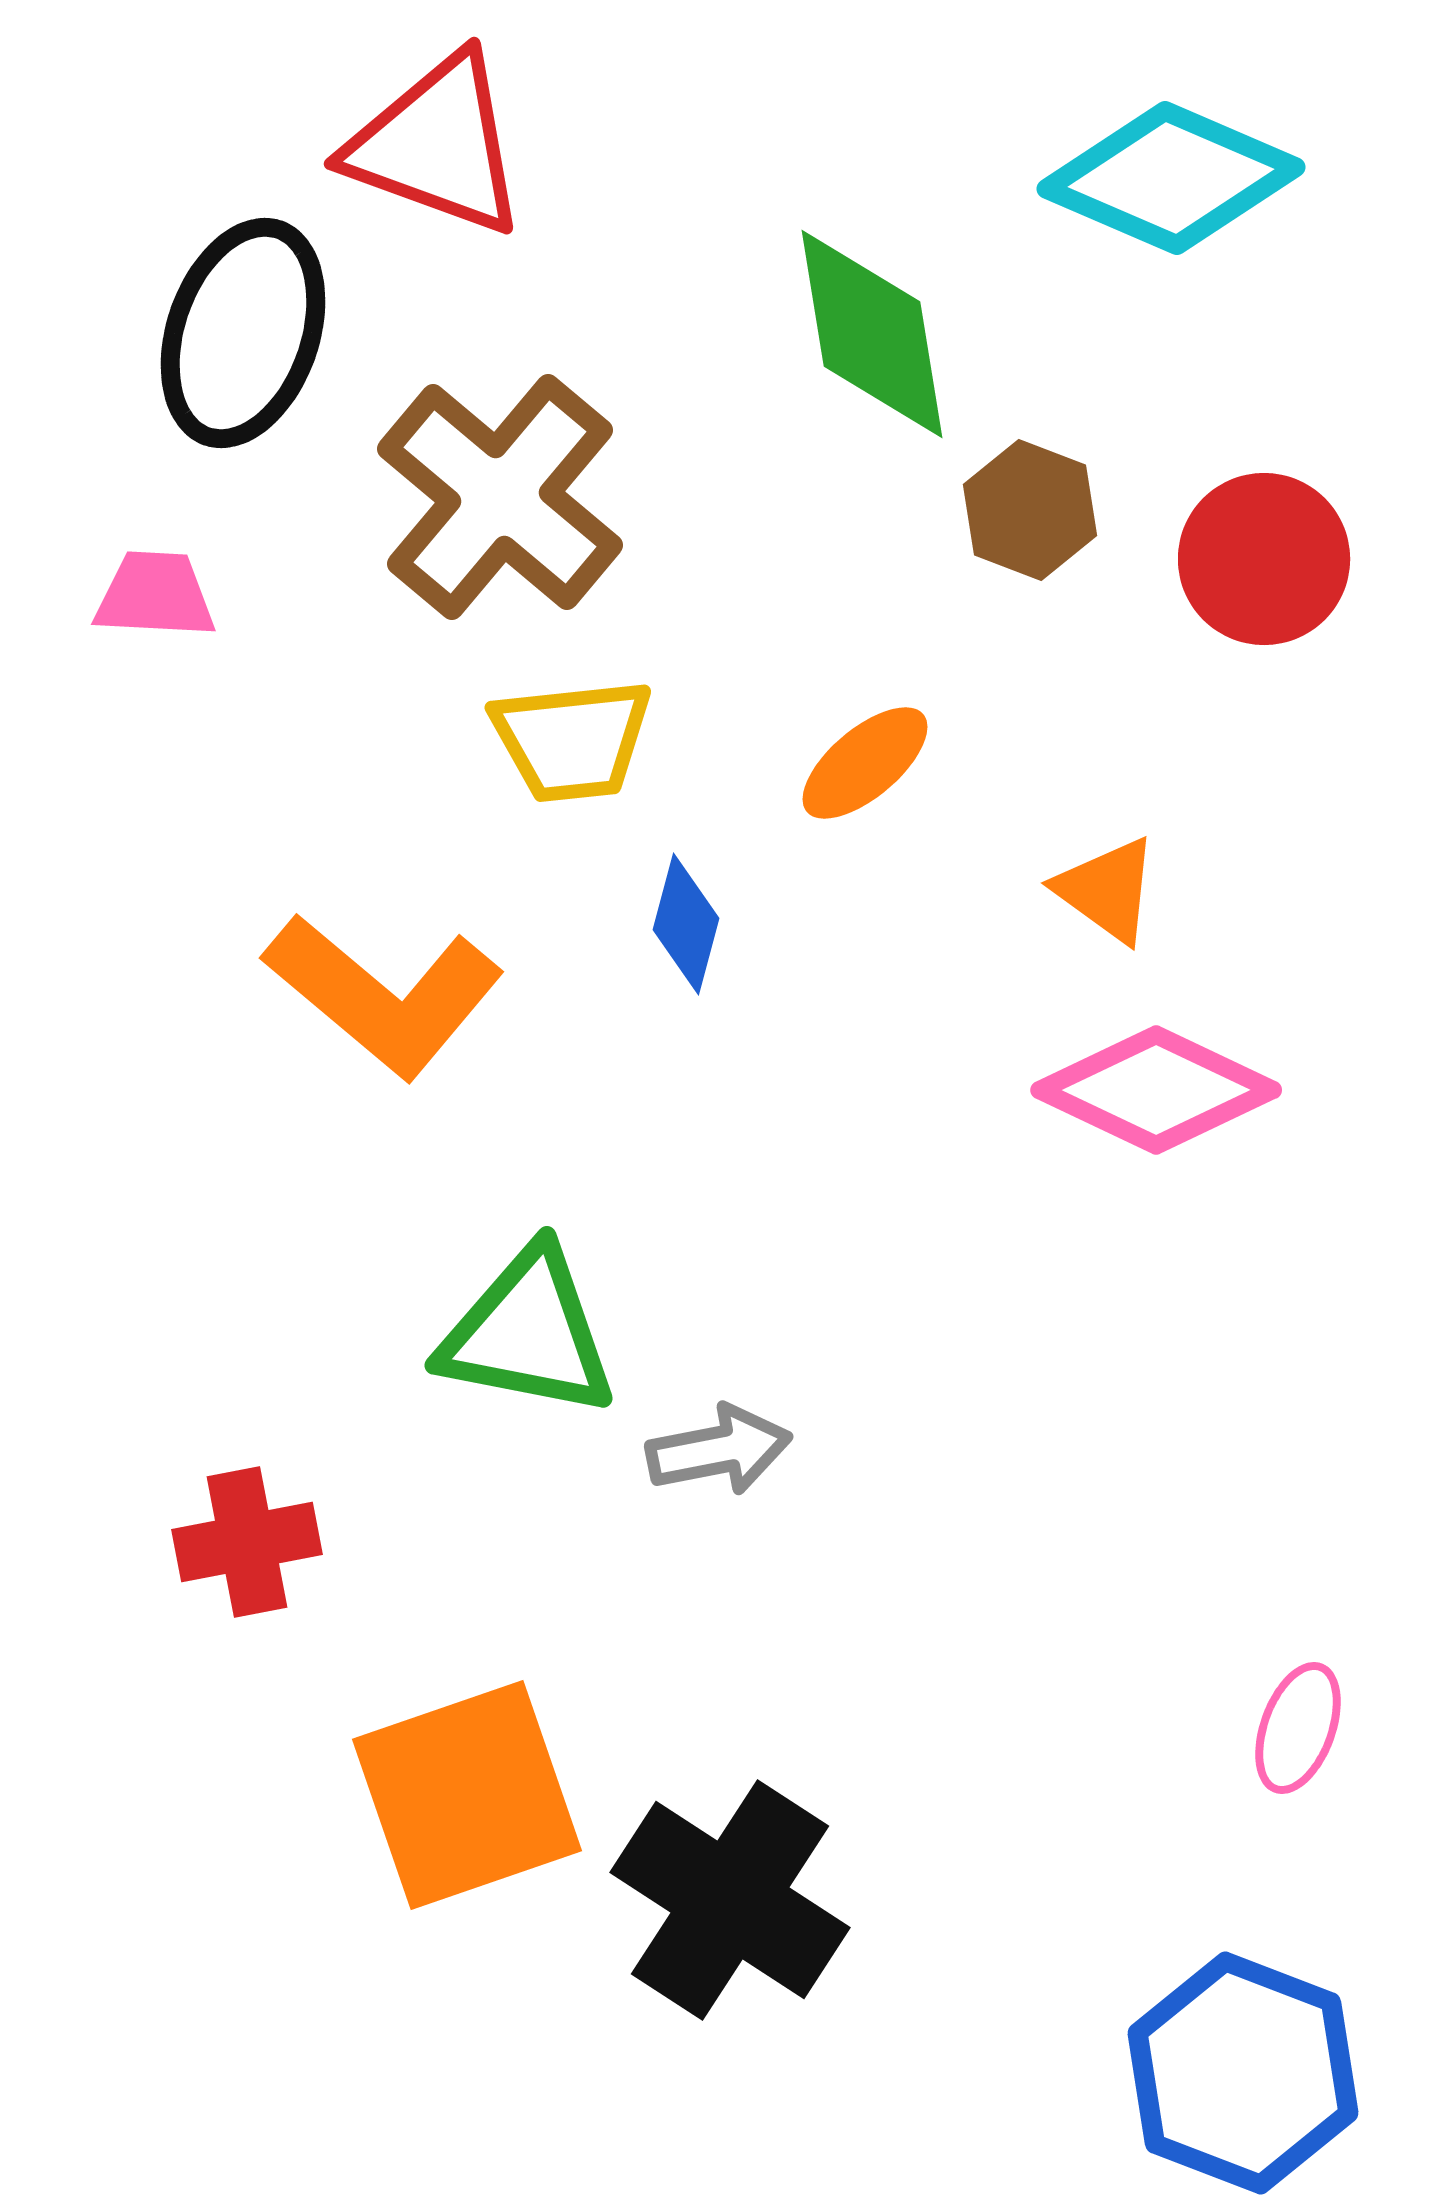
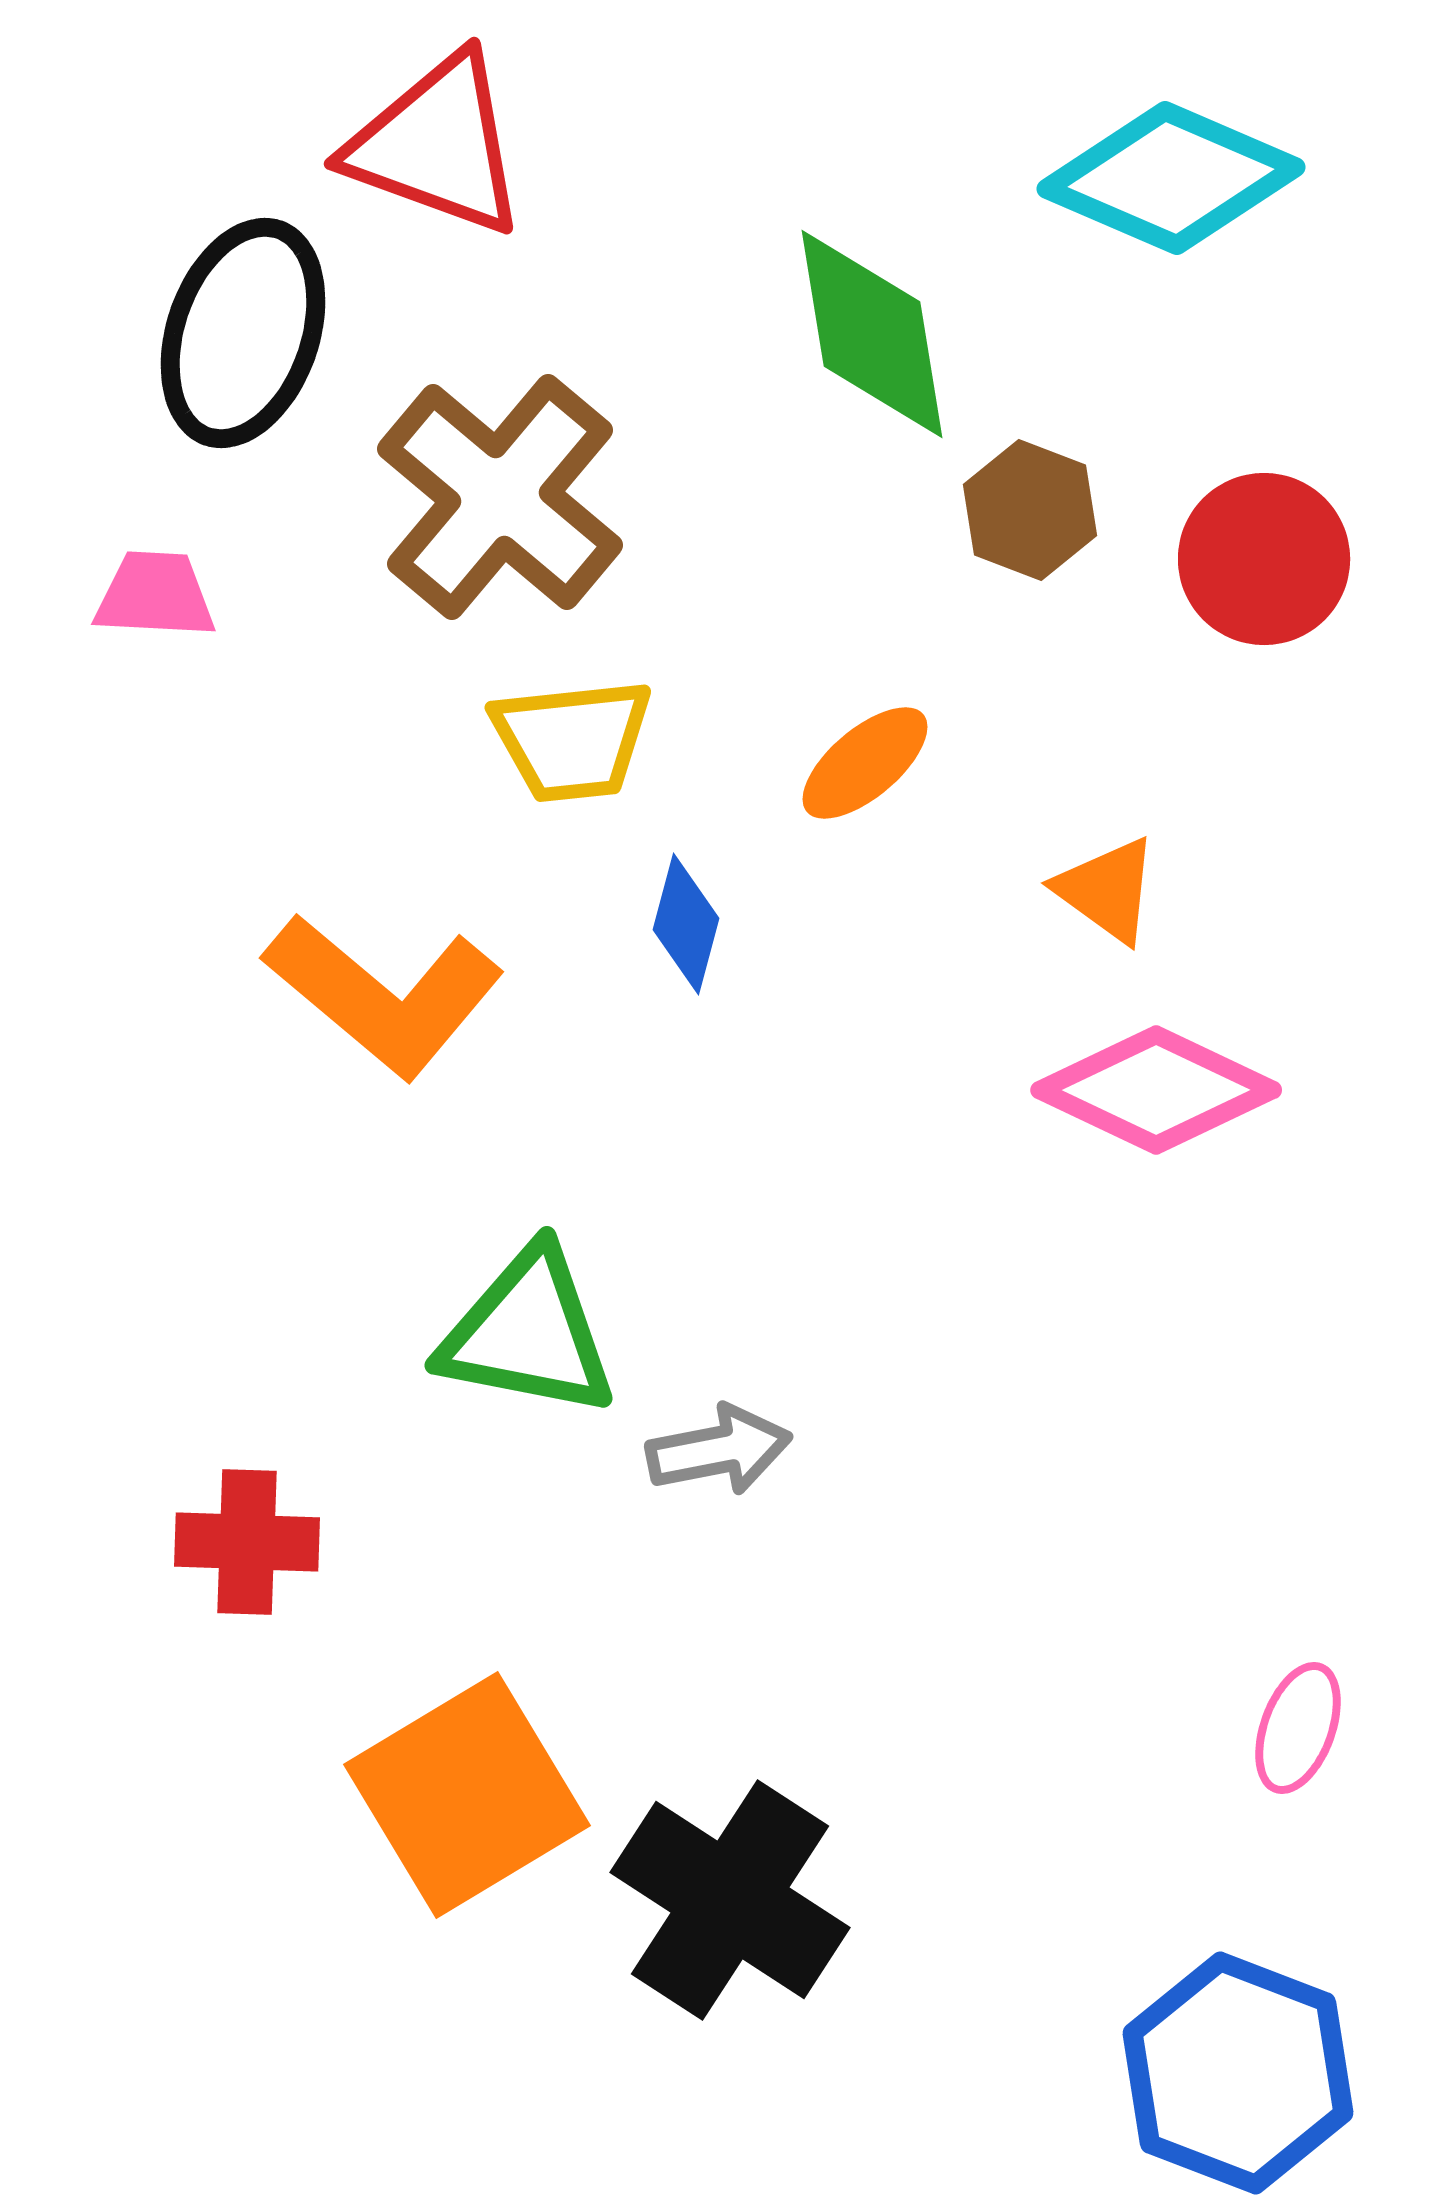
red cross: rotated 13 degrees clockwise
orange square: rotated 12 degrees counterclockwise
blue hexagon: moved 5 px left
